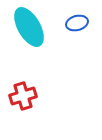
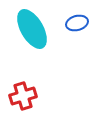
cyan ellipse: moved 3 px right, 2 px down
